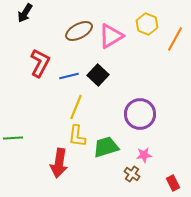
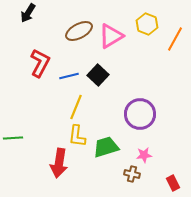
black arrow: moved 3 px right
brown cross: rotated 21 degrees counterclockwise
